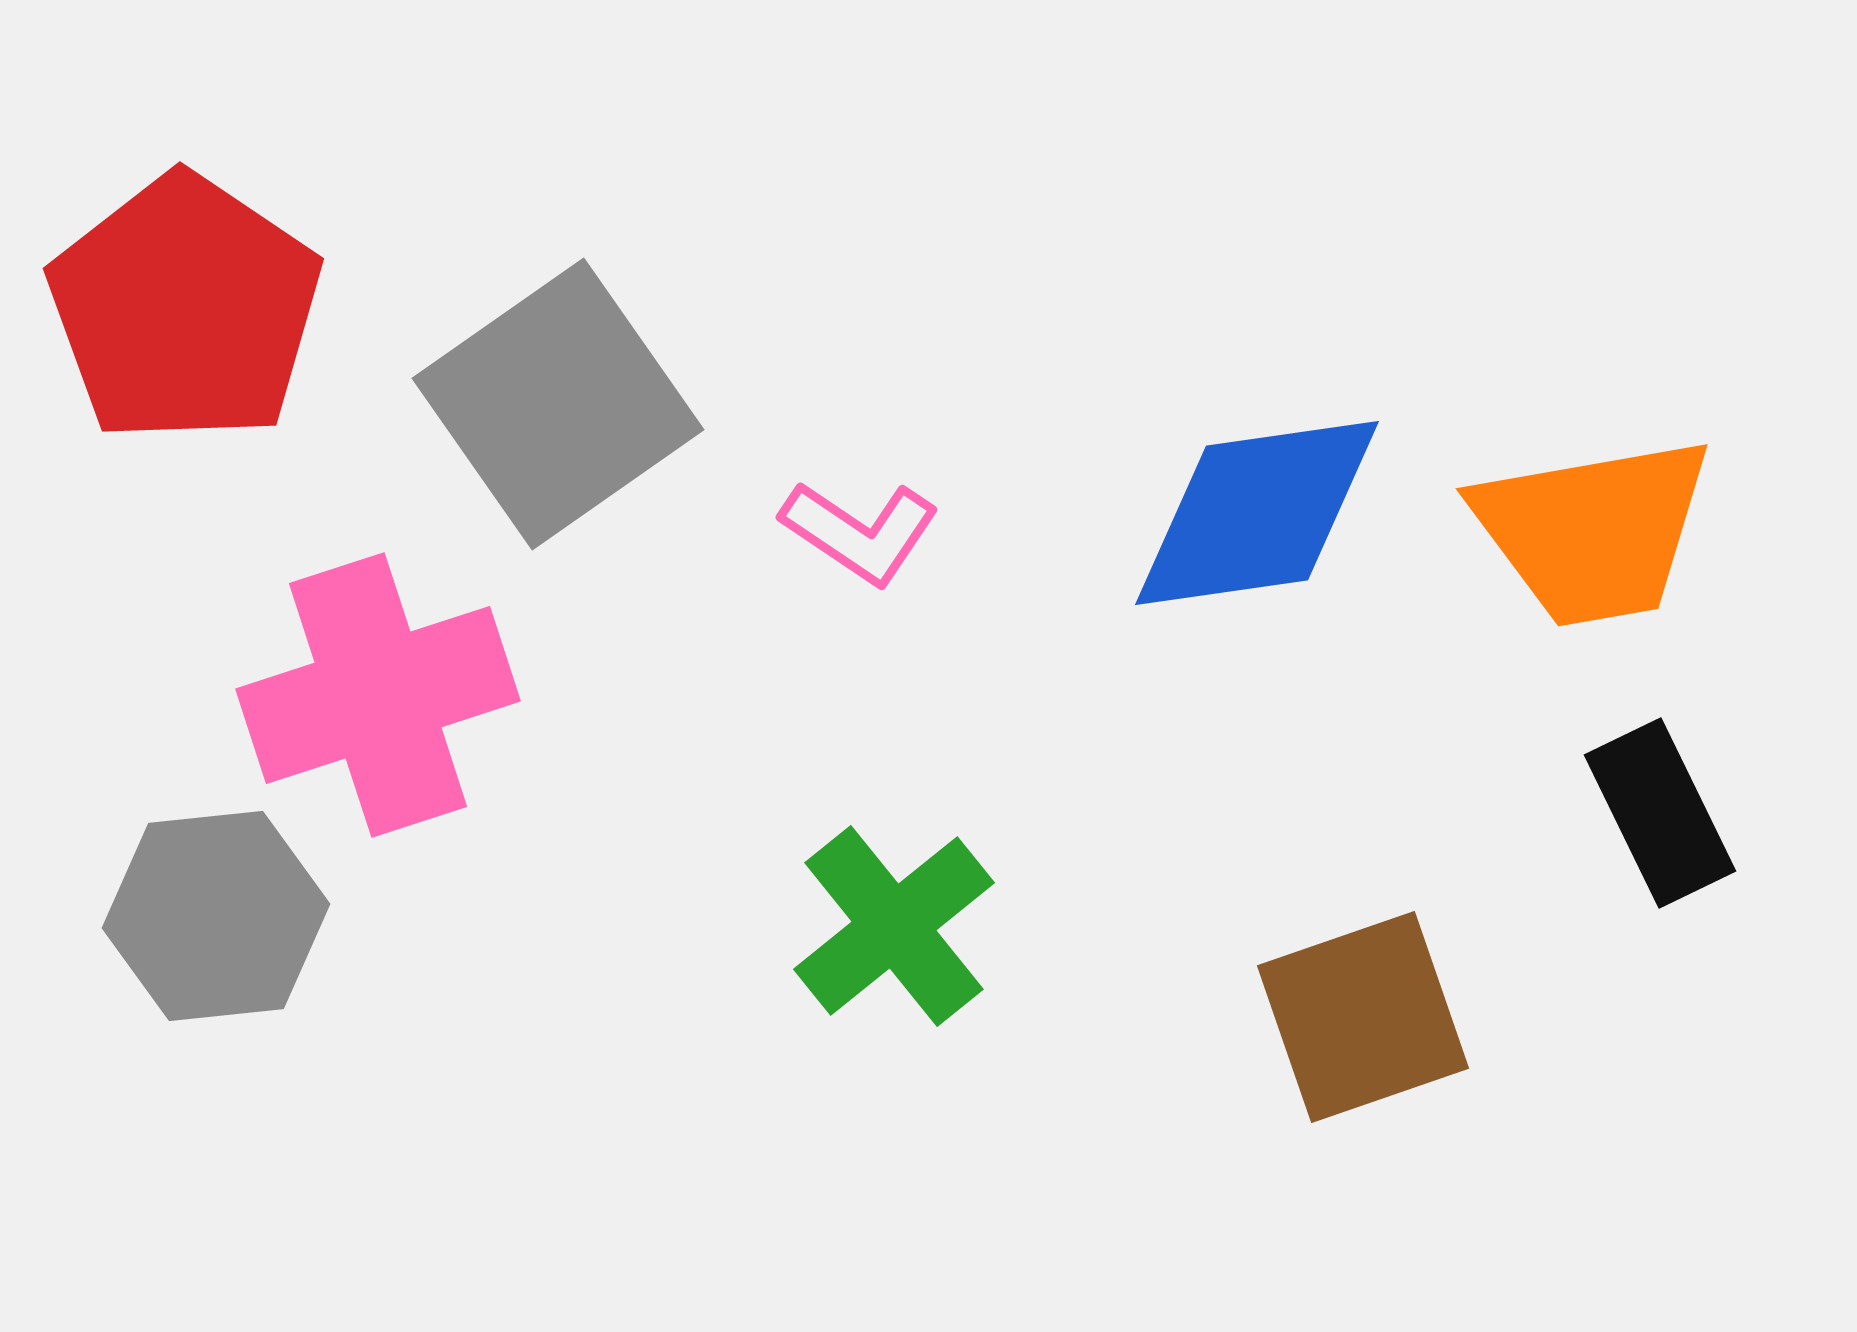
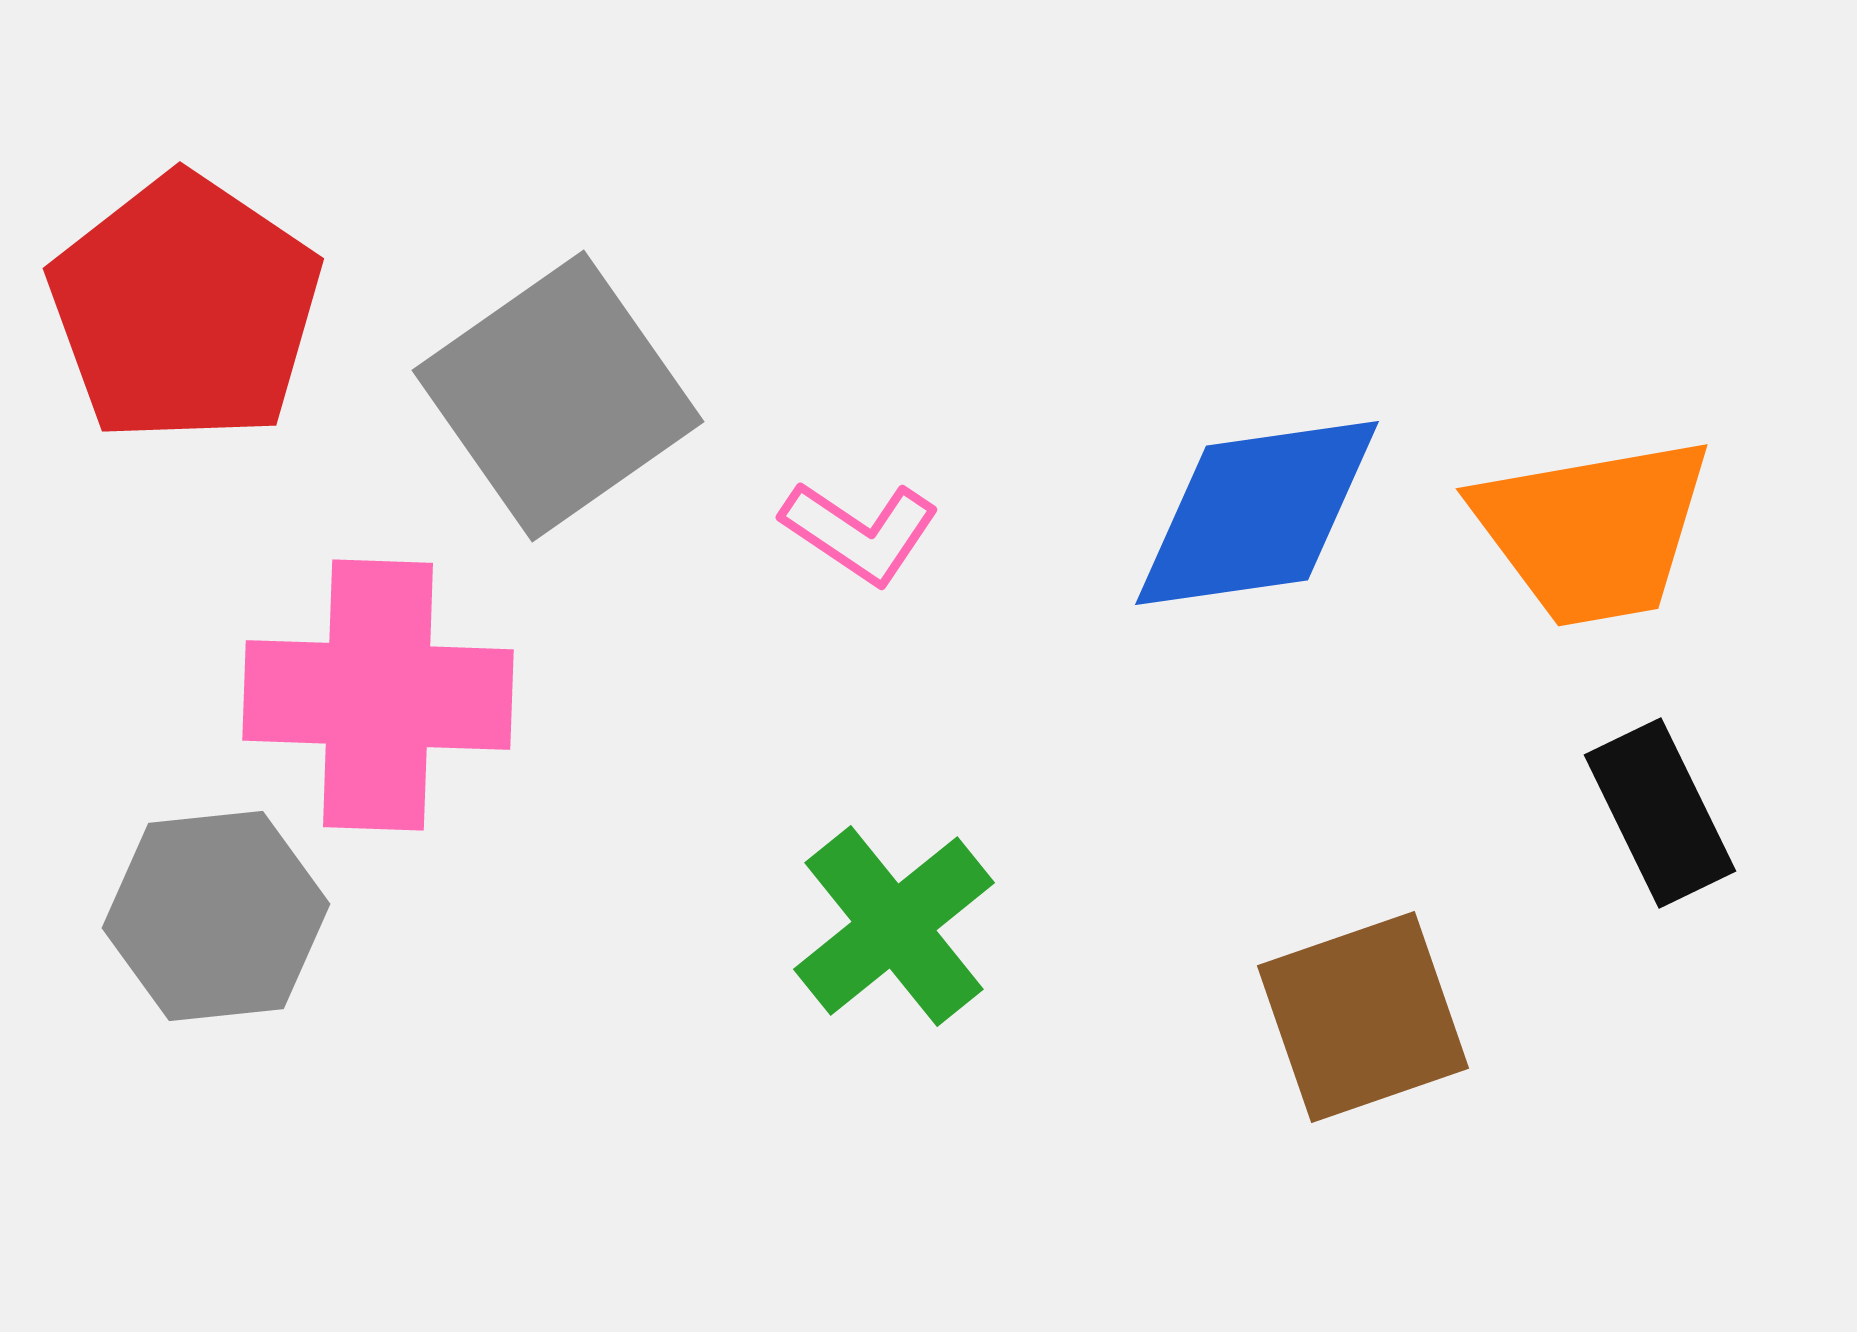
gray square: moved 8 px up
pink cross: rotated 20 degrees clockwise
